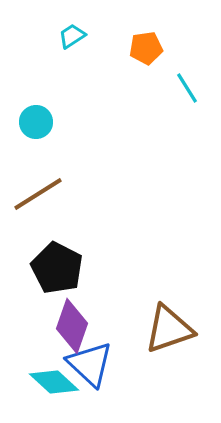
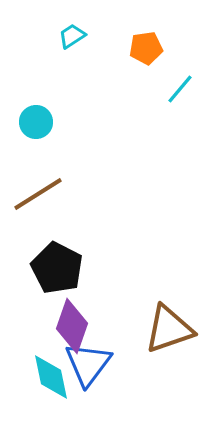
cyan line: moved 7 px left, 1 px down; rotated 72 degrees clockwise
blue triangle: moved 2 px left; rotated 24 degrees clockwise
cyan diamond: moved 3 px left, 5 px up; rotated 36 degrees clockwise
